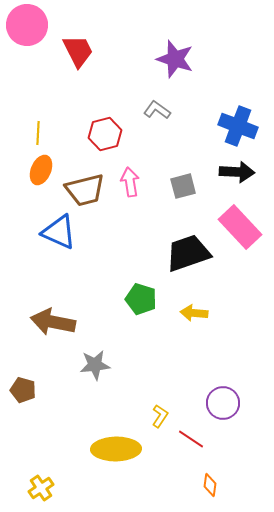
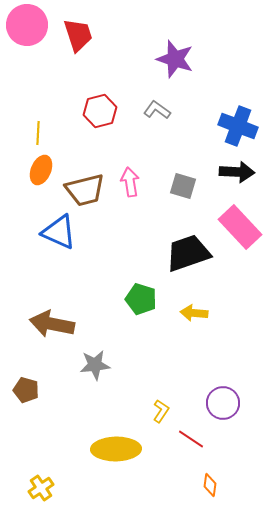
red trapezoid: moved 16 px up; rotated 9 degrees clockwise
red hexagon: moved 5 px left, 23 px up
gray square: rotated 32 degrees clockwise
brown arrow: moved 1 px left, 2 px down
brown pentagon: moved 3 px right
yellow L-shape: moved 1 px right, 5 px up
